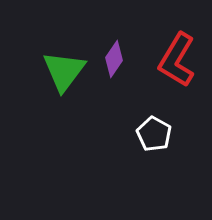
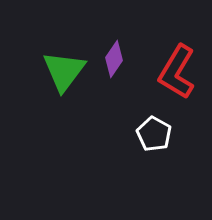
red L-shape: moved 12 px down
